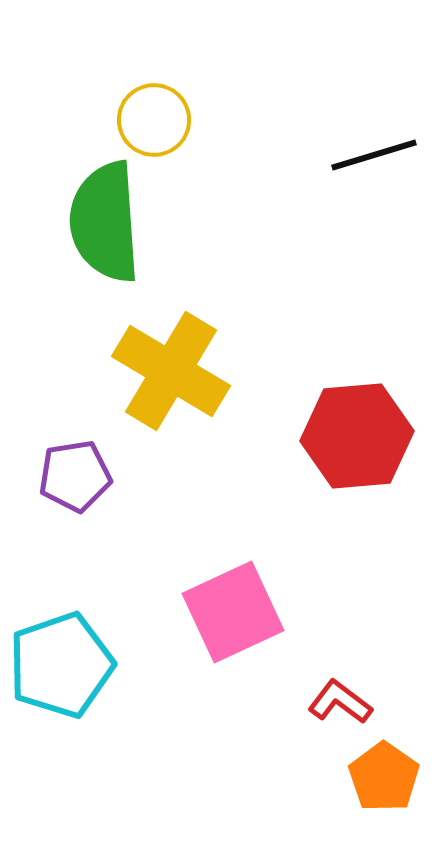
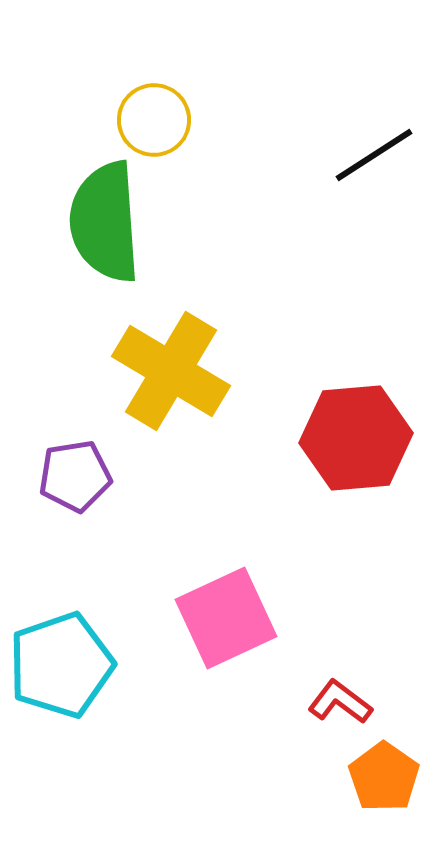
black line: rotated 16 degrees counterclockwise
red hexagon: moved 1 px left, 2 px down
pink square: moved 7 px left, 6 px down
